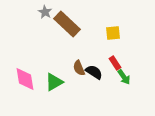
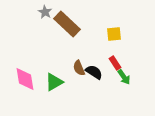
yellow square: moved 1 px right, 1 px down
